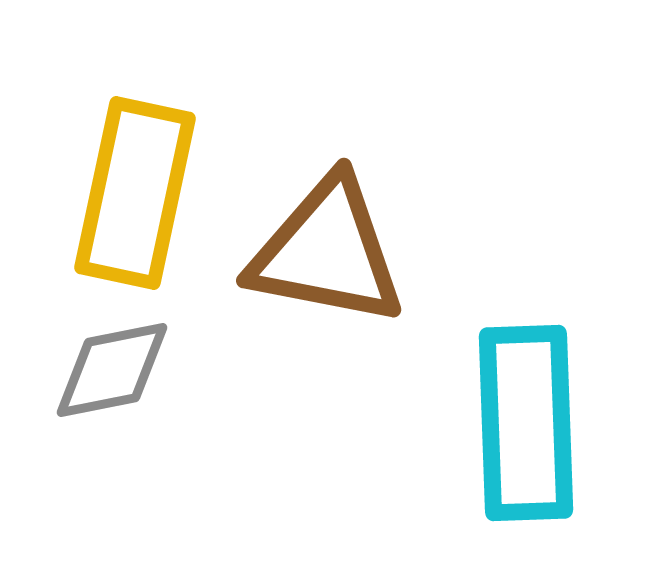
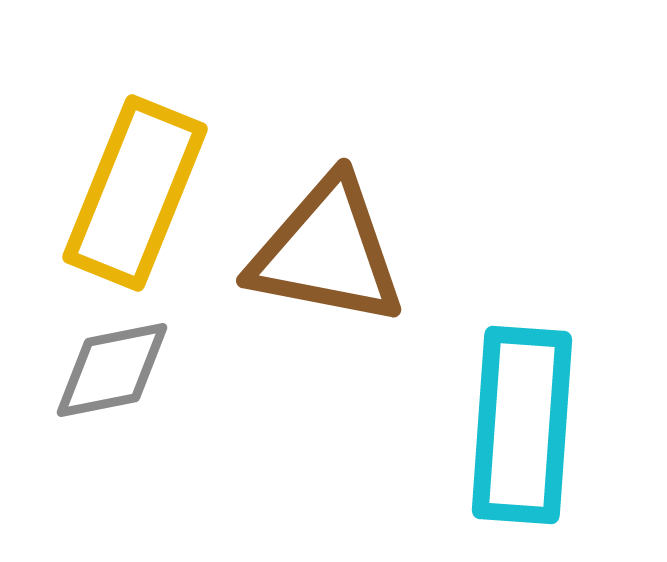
yellow rectangle: rotated 10 degrees clockwise
cyan rectangle: moved 4 px left, 2 px down; rotated 6 degrees clockwise
